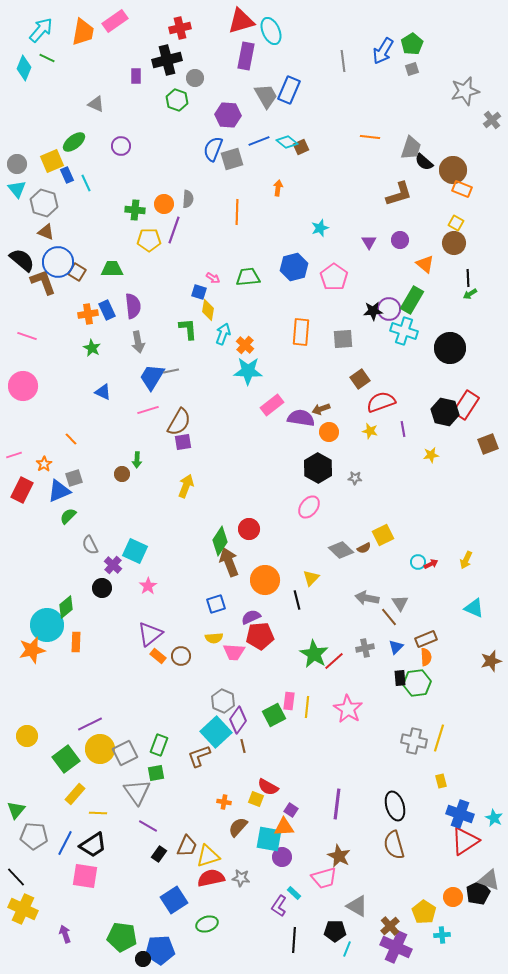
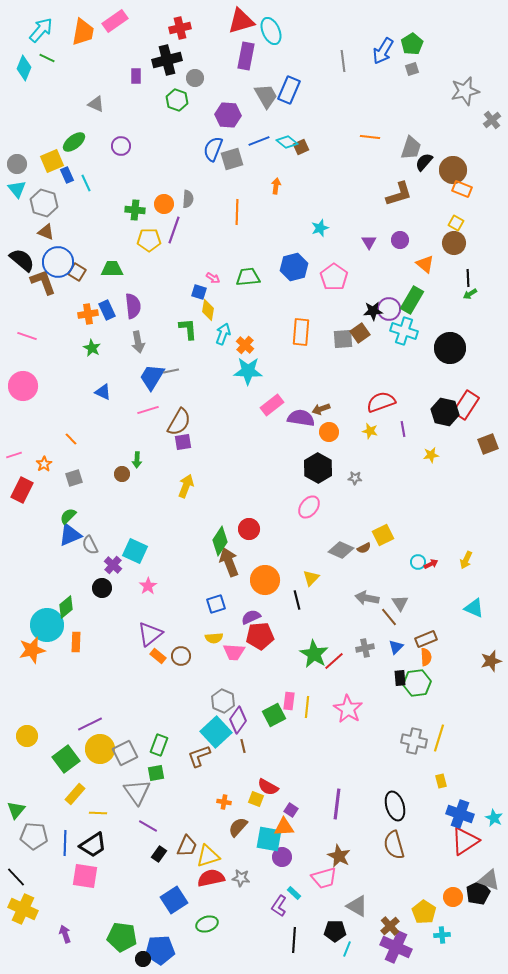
black semicircle at (424, 162): rotated 90 degrees clockwise
orange arrow at (278, 188): moved 2 px left, 2 px up
brown square at (360, 379): moved 46 px up
blue triangle at (59, 491): moved 11 px right, 44 px down
gray diamond at (341, 550): rotated 20 degrees counterclockwise
blue line at (65, 843): rotated 25 degrees counterclockwise
